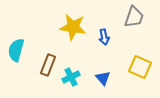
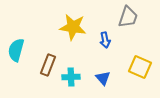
gray trapezoid: moved 6 px left
blue arrow: moved 1 px right, 3 px down
cyan cross: rotated 24 degrees clockwise
